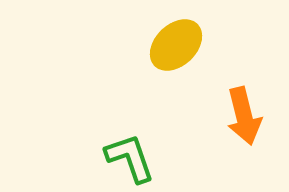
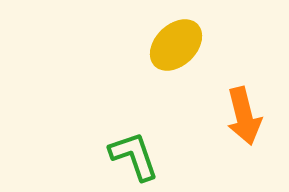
green L-shape: moved 4 px right, 2 px up
